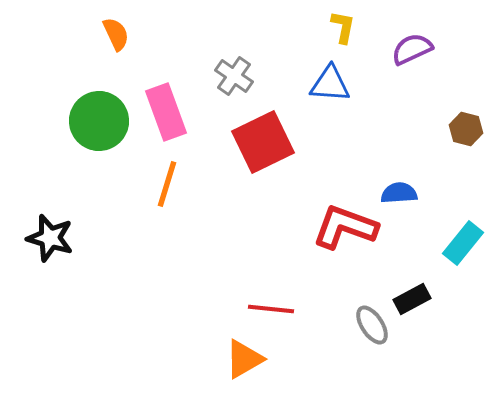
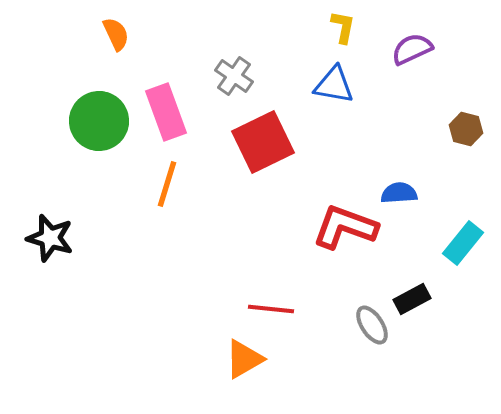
blue triangle: moved 4 px right, 1 px down; rotated 6 degrees clockwise
